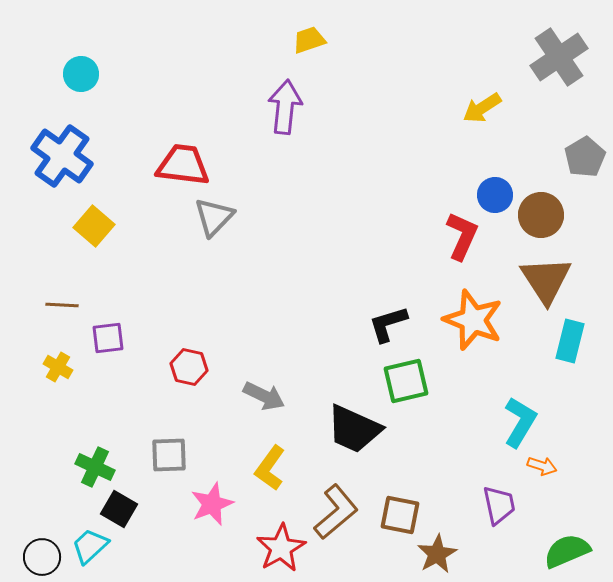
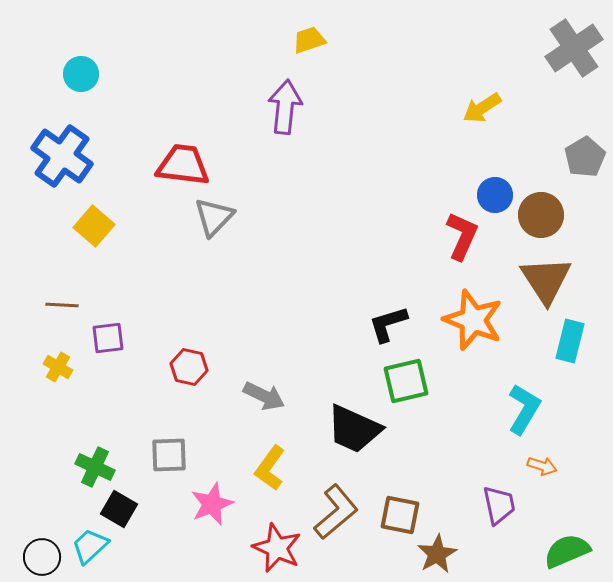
gray cross: moved 15 px right, 9 px up
cyan L-shape: moved 4 px right, 13 px up
red star: moved 4 px left; rotated 18 degrees counterclockwise
